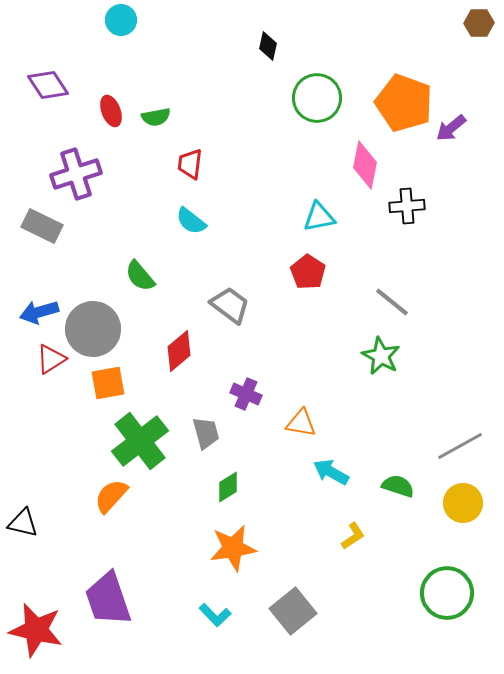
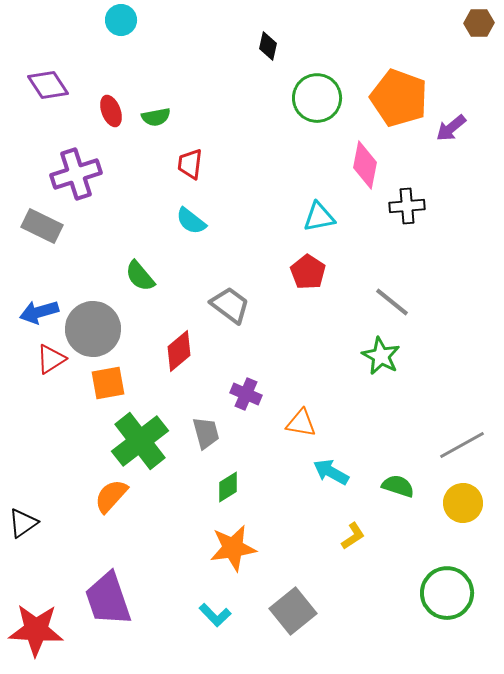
orange pentagon at (404, 103): moved 5 px left, 5 px up
gray line at (460, 446): moved 2 px right, 1 px up
black triangle at (23, 523): rotated 48 degrees counterclockwise
red star at (36, 630): rotated 10 degrees counterclockwise
